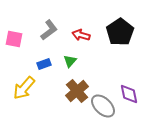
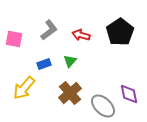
brown cross: moved 7 px left, 2 px down
